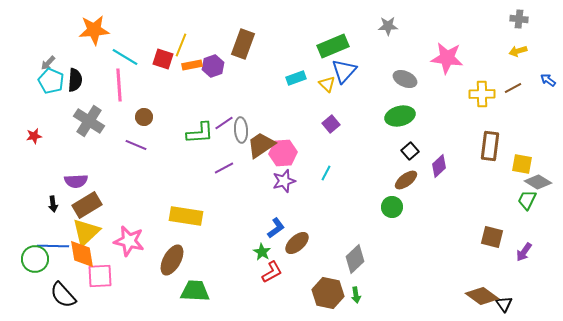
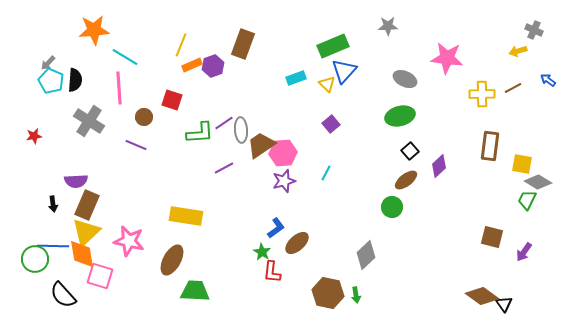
gray cross at (519, 19): moved 15 px right, 11 px down; rotated 18 degrees clockwise
red square at (163, 59): moved 9 px right, 41 px down
orange rectangle at (192, 65): rotated 12 degrees counterclockwise
pink line at (119, 85): moved 3 px down
brown rectangle at (87, 205): rotated 36 degrees counterclockwise
gray diamond at (355, 259): moved 11 px right, 4 px up
red L-shape at (272, 272): rotated 125 degrees clockwise
pink square at (100, 276): rotated 20 degrees clockwise
